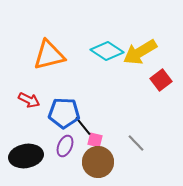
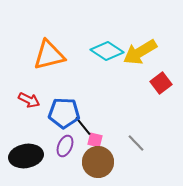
red square: moved 3 px down
